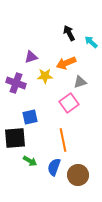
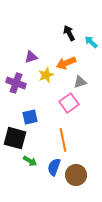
yellow star: moved 1 px right, 1 px up; rotated 21 degrees counterclockwise
black square: rotated 20 degrees clockwise
brown circle: moved 2 px left
